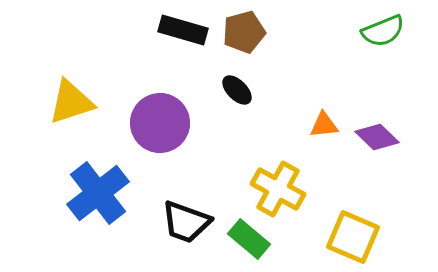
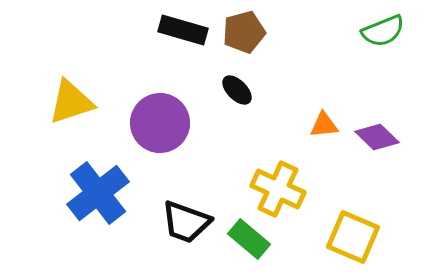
yellow cross: rotated 4 degrees counterclockwise
